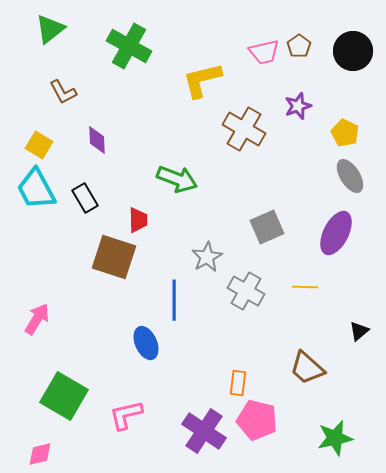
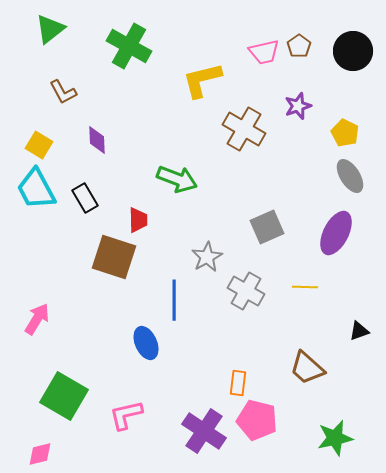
black triangle: rotated 20 degrees clockwise
